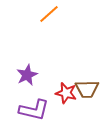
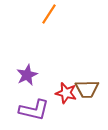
orange line: rotated 15 degrees counterclockwise
